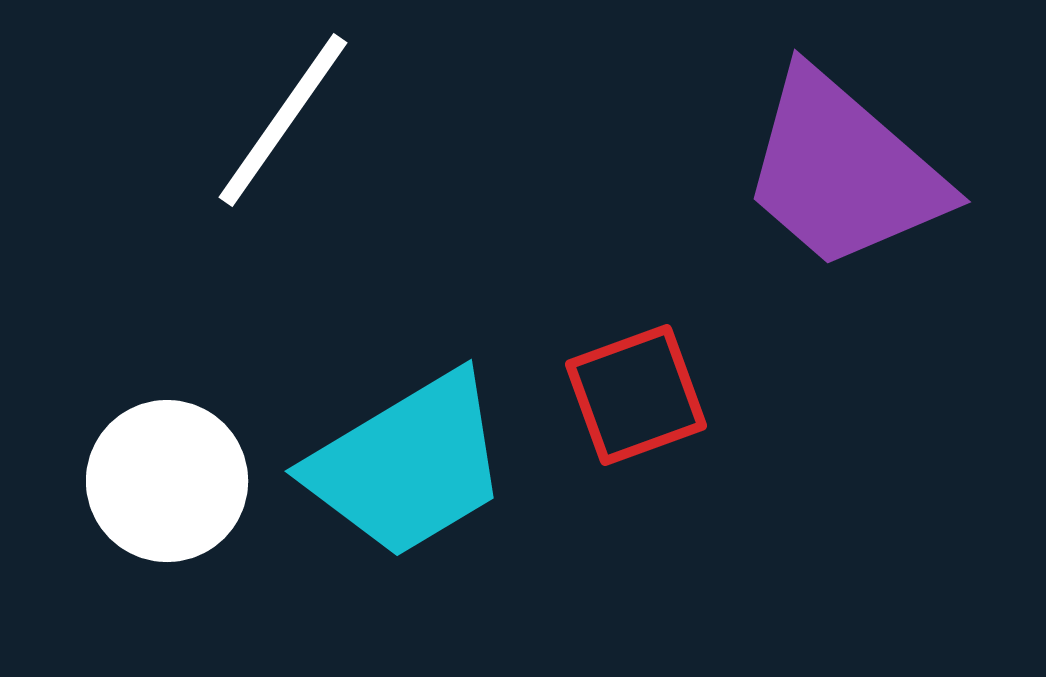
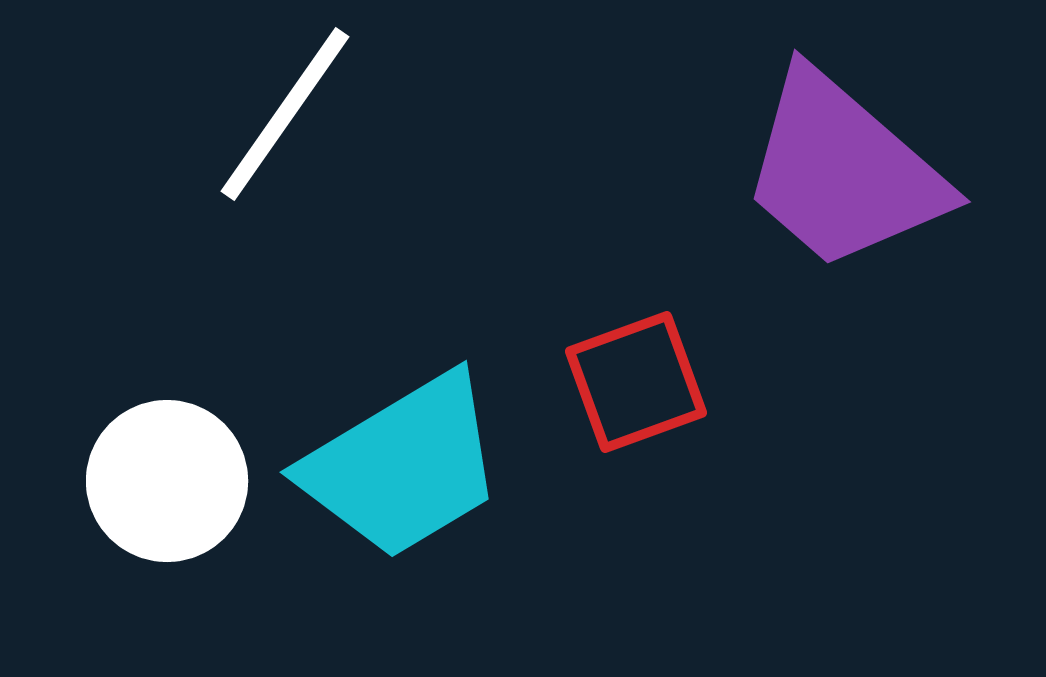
white line: moved 2 px right, 6 px up
red square: moved 13 px up
cyan trapezoid: moved 5 px left, 1 px down
